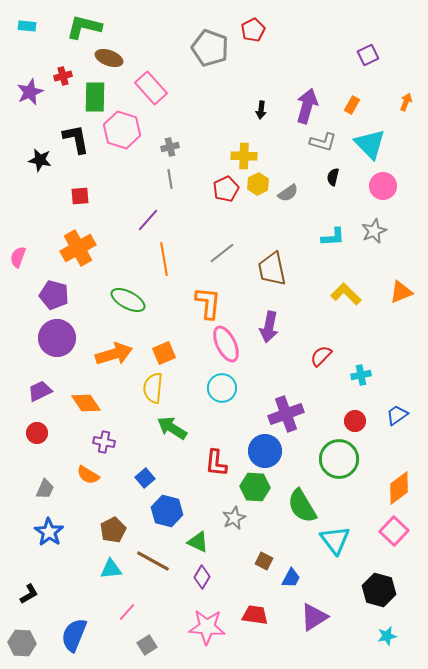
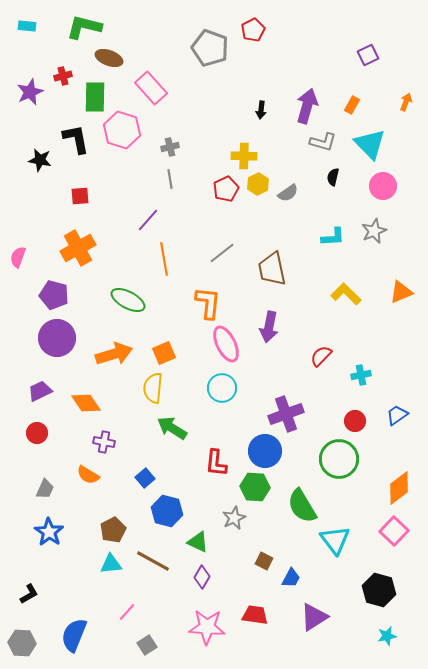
cyan triangle at (111, 569): moved 5 px up
